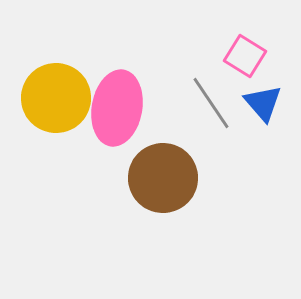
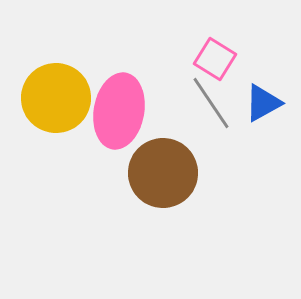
pink square: moved 30 px left, 3 px down
blue triangle: rotated 42 degrees clockwise
pink ellipse: moved 2 px right, 3 px down
brown circle: moved 5 px up
